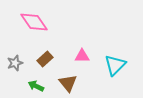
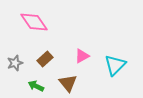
pink triangle: rotated 28 degrees counterclockwise
